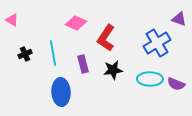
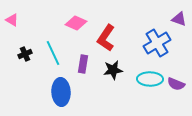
cyan line: rotated 15 degrees counterclockwise
purple rectangle: rotated 24 degrees clockwise
